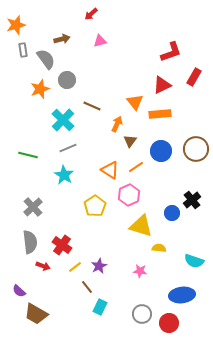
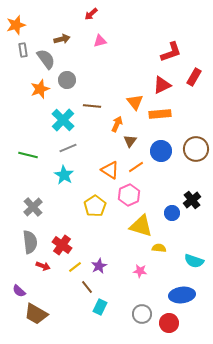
brown line at (92, 106): rotated 18 degrees counterclockwise
